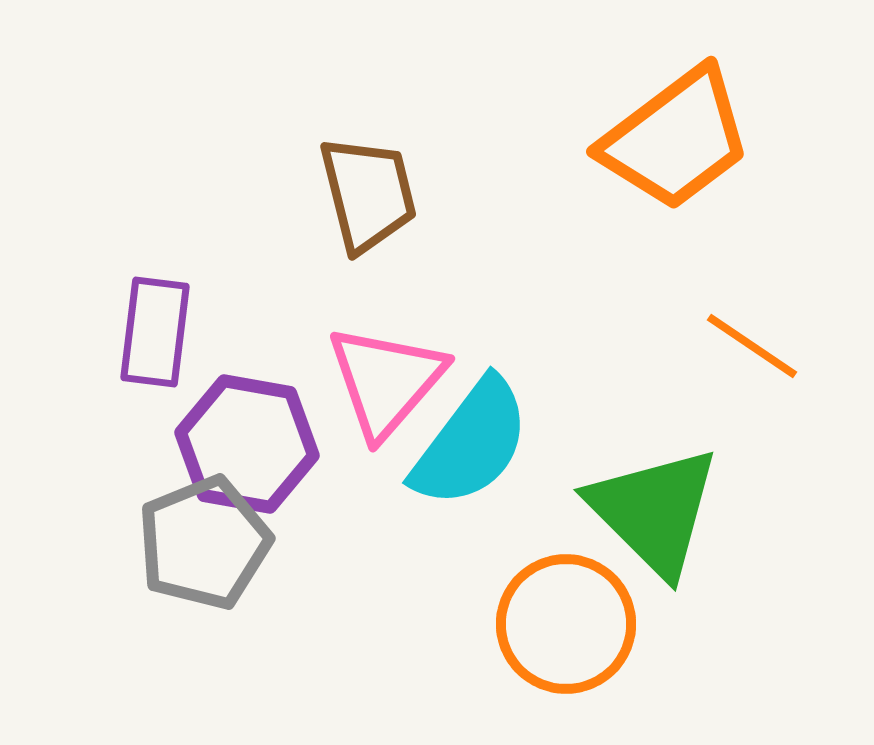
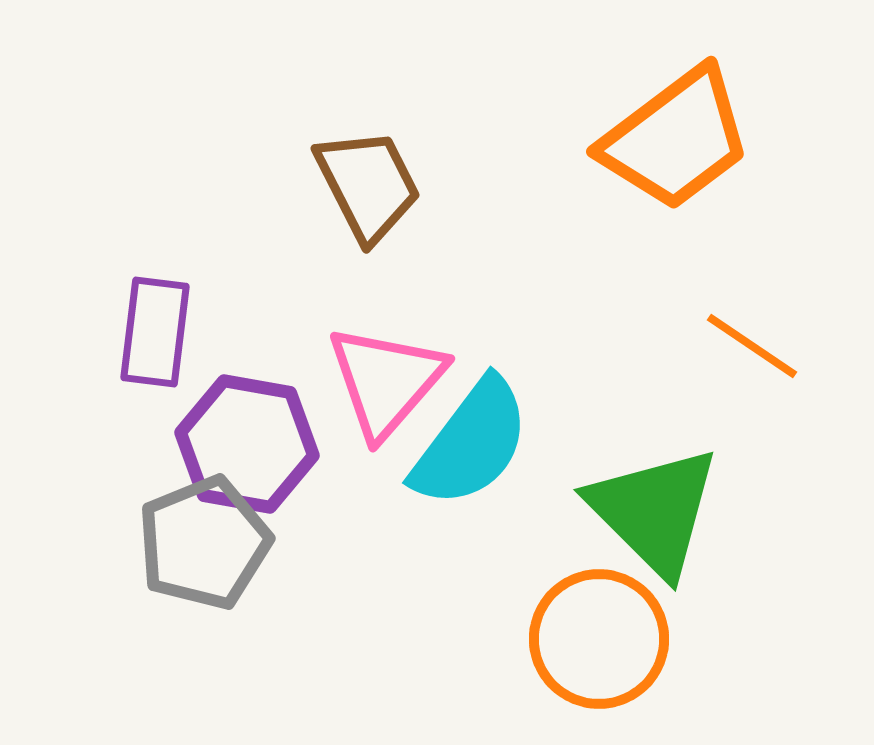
brown trapezoid: moved 9 px up; rotated 13 degrees counterclockwise
orange circle: moved 33 px right, 15 px down
